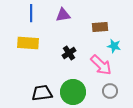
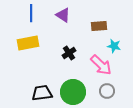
purple triangle: rotated 42 degrees clockwise
brown rectangle: moved 1 px left, 1 px up
yellow rectangle: rotated 15 degrees counterclockwise
gray circle: moved 3 px left
